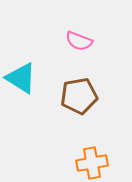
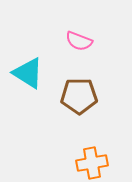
cyan triangle: moved 7 px right, 5 px up
brown pentagon: rotated 9 degrees clockwise
